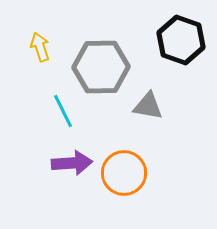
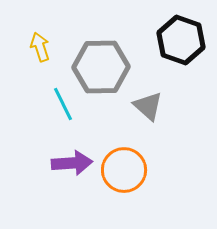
gray triangle: rotated 32 degrees clockwise
cyan line: moved 7 px up
orange circle: moved 3 px up
